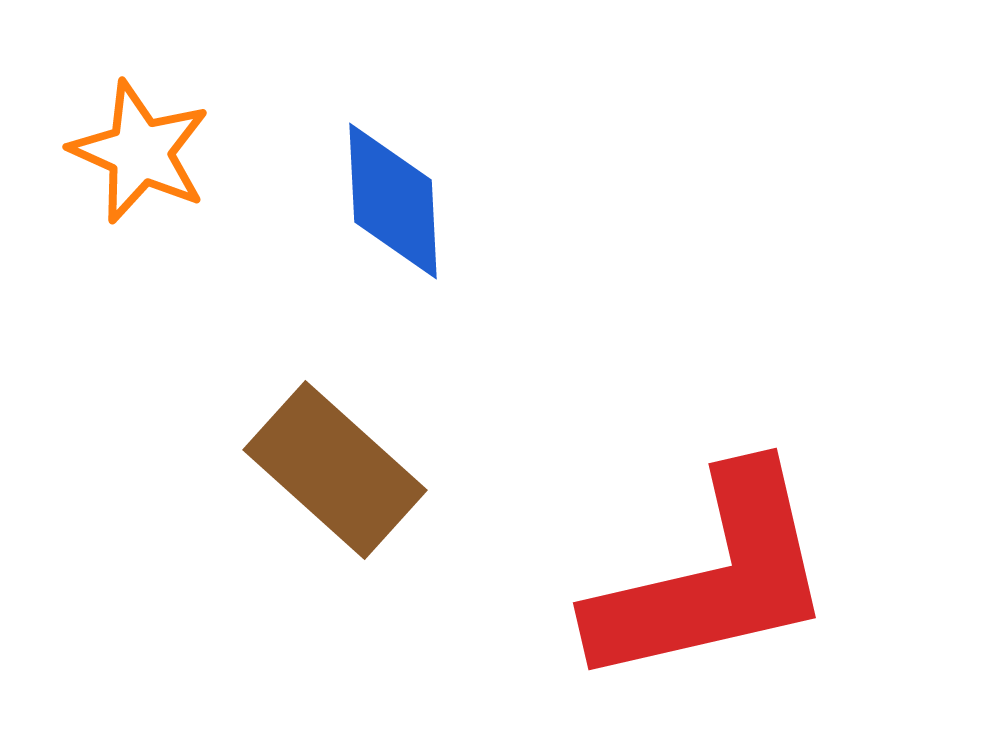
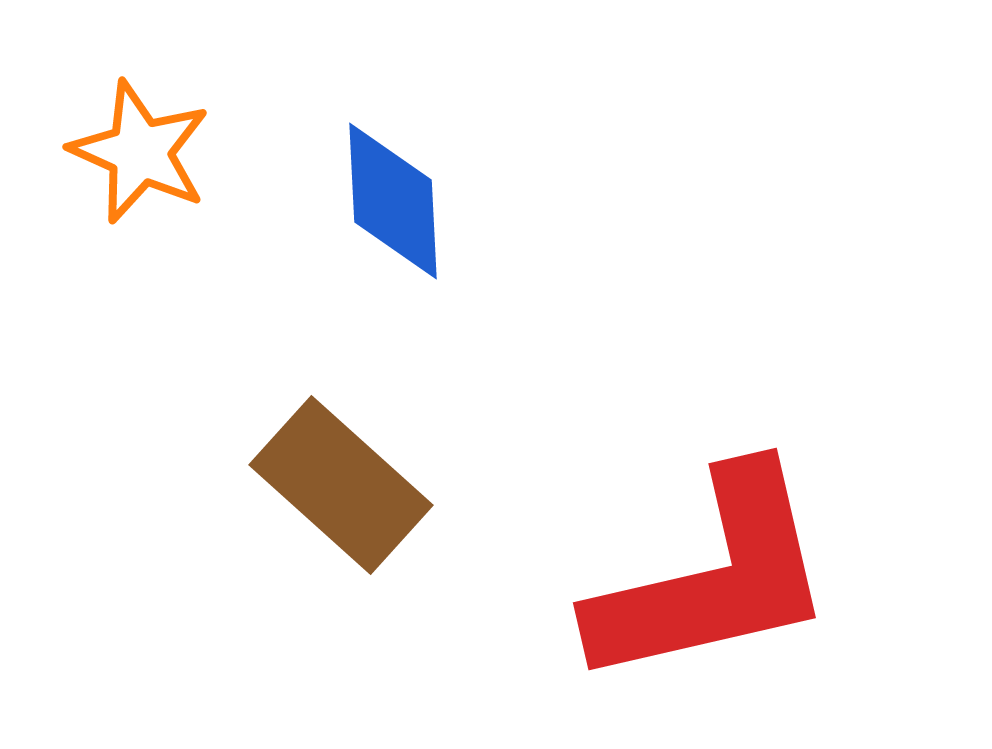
brown rectangle: moved 6 px right, 15 px down
